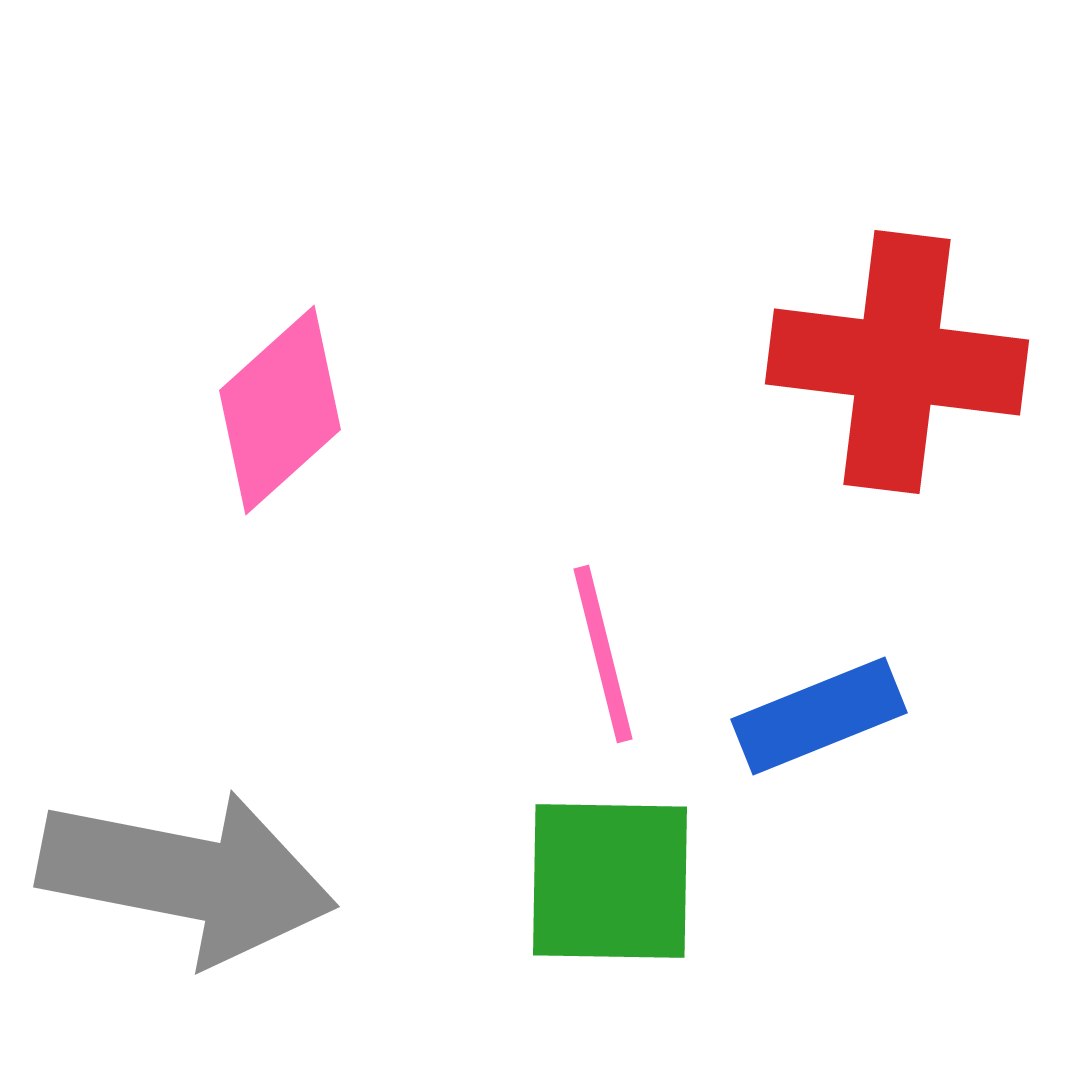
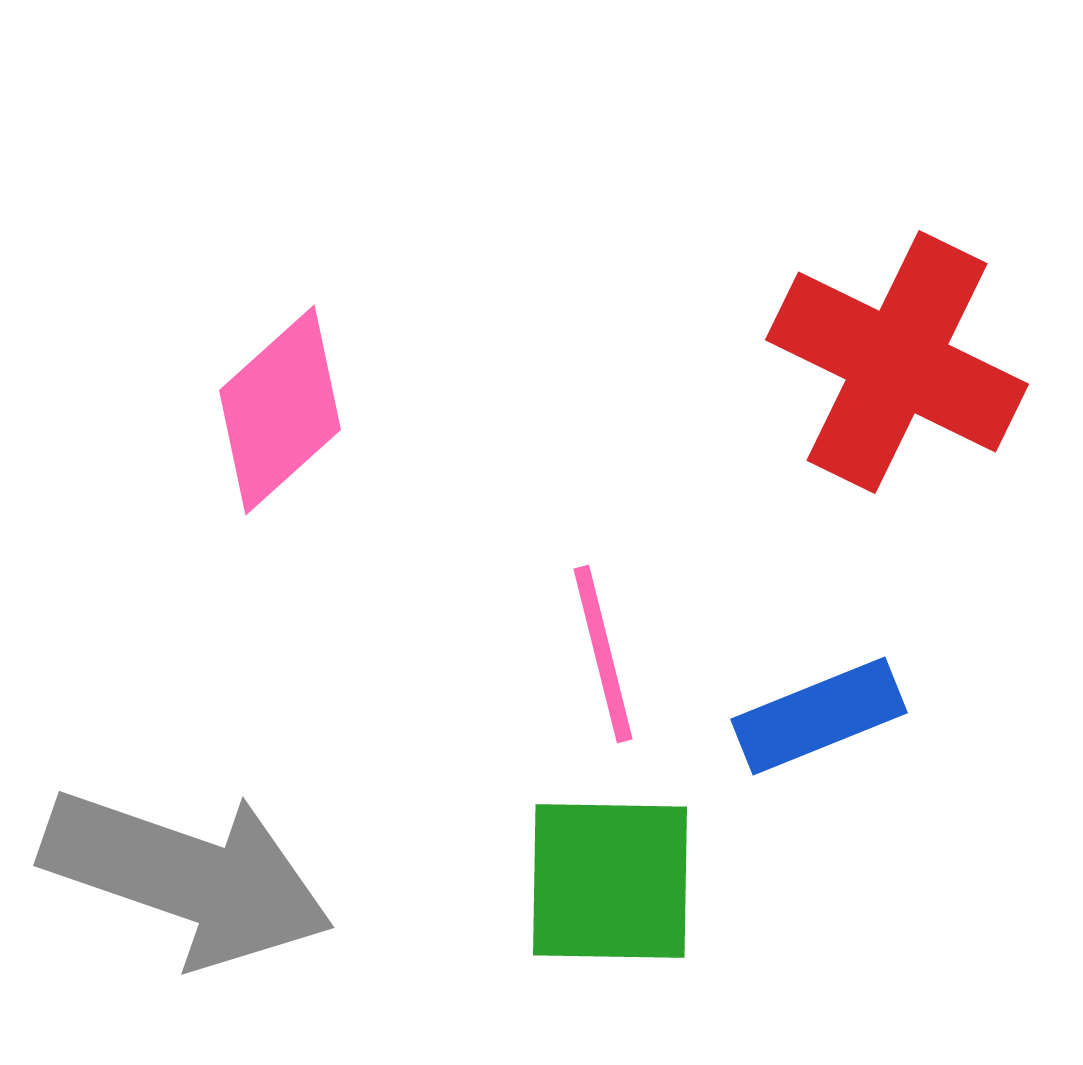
red cross: rotated 19 degrees clockwise
gray arrow: rotated 8 degrees clockwise
